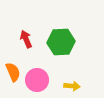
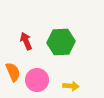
red arrow: moved 2 px down
yellow arrow: moved 1 px left
